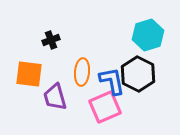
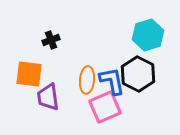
orange ellipse: moved 5 px right, 8 px down
purple trapezoid: moved 7 px left; rotated 8 degrees clockwise
